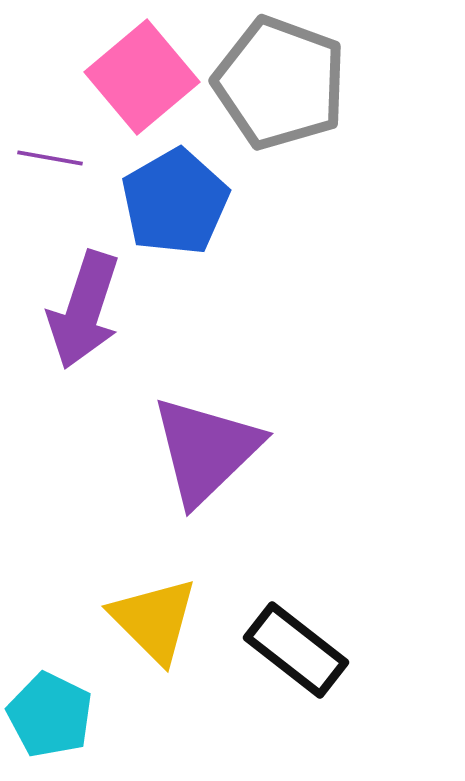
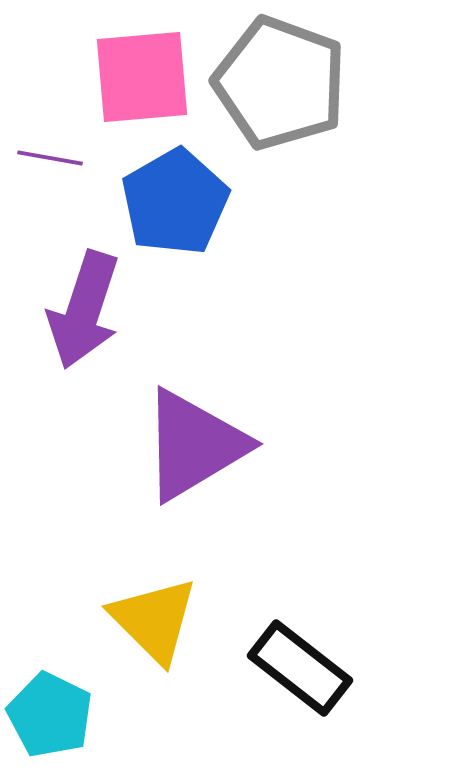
pink square: rotated 35 degrees clockwise
purple triangle: moved 12 px left, 5 px up; rotated 13 degrees clockwise
black rectangle: moved 4 px right, 18 px down
